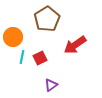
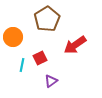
cyan line: moved 8 px down
purple triangle: moved 4 px up
